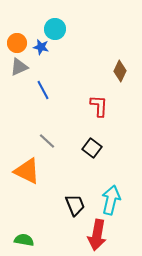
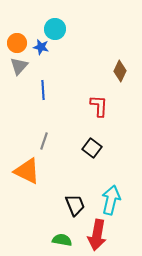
gray triangle: moved 1 px up; rotated 24 degrees counterclockwise
blue line: rotated 24 degrees clockwise
gray line: moved 3 px left; rotated 66 degrees clockwise
green semicircle: moved 38 px right
